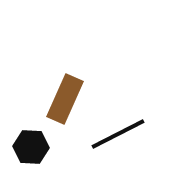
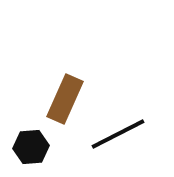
black hexagon: rotated 8 degrees counterclockwise
